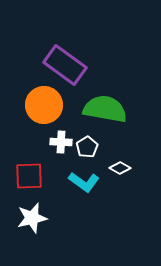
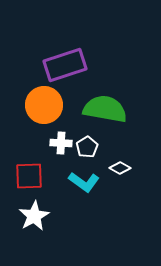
purple rectangle: rotated 54 degrees counterclockwise
white cross: moved 1 px down
white star: moved 2 px right, 2 px up; rotated 16 degrees counterclockwise
